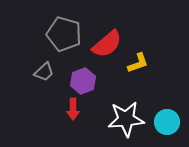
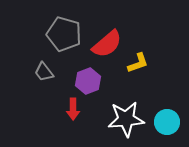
gray trapezoid: rotated 95 degrees clockwise
purple hexagon: moved 5 px right
